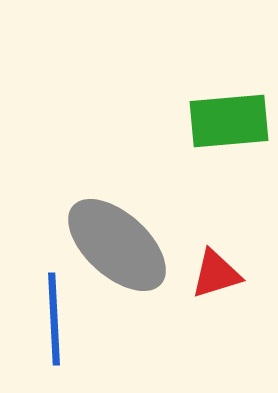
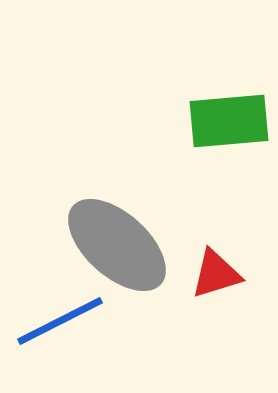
blue line: moved 6 px right, 2 px down; rotated 66 degrees clockwise
